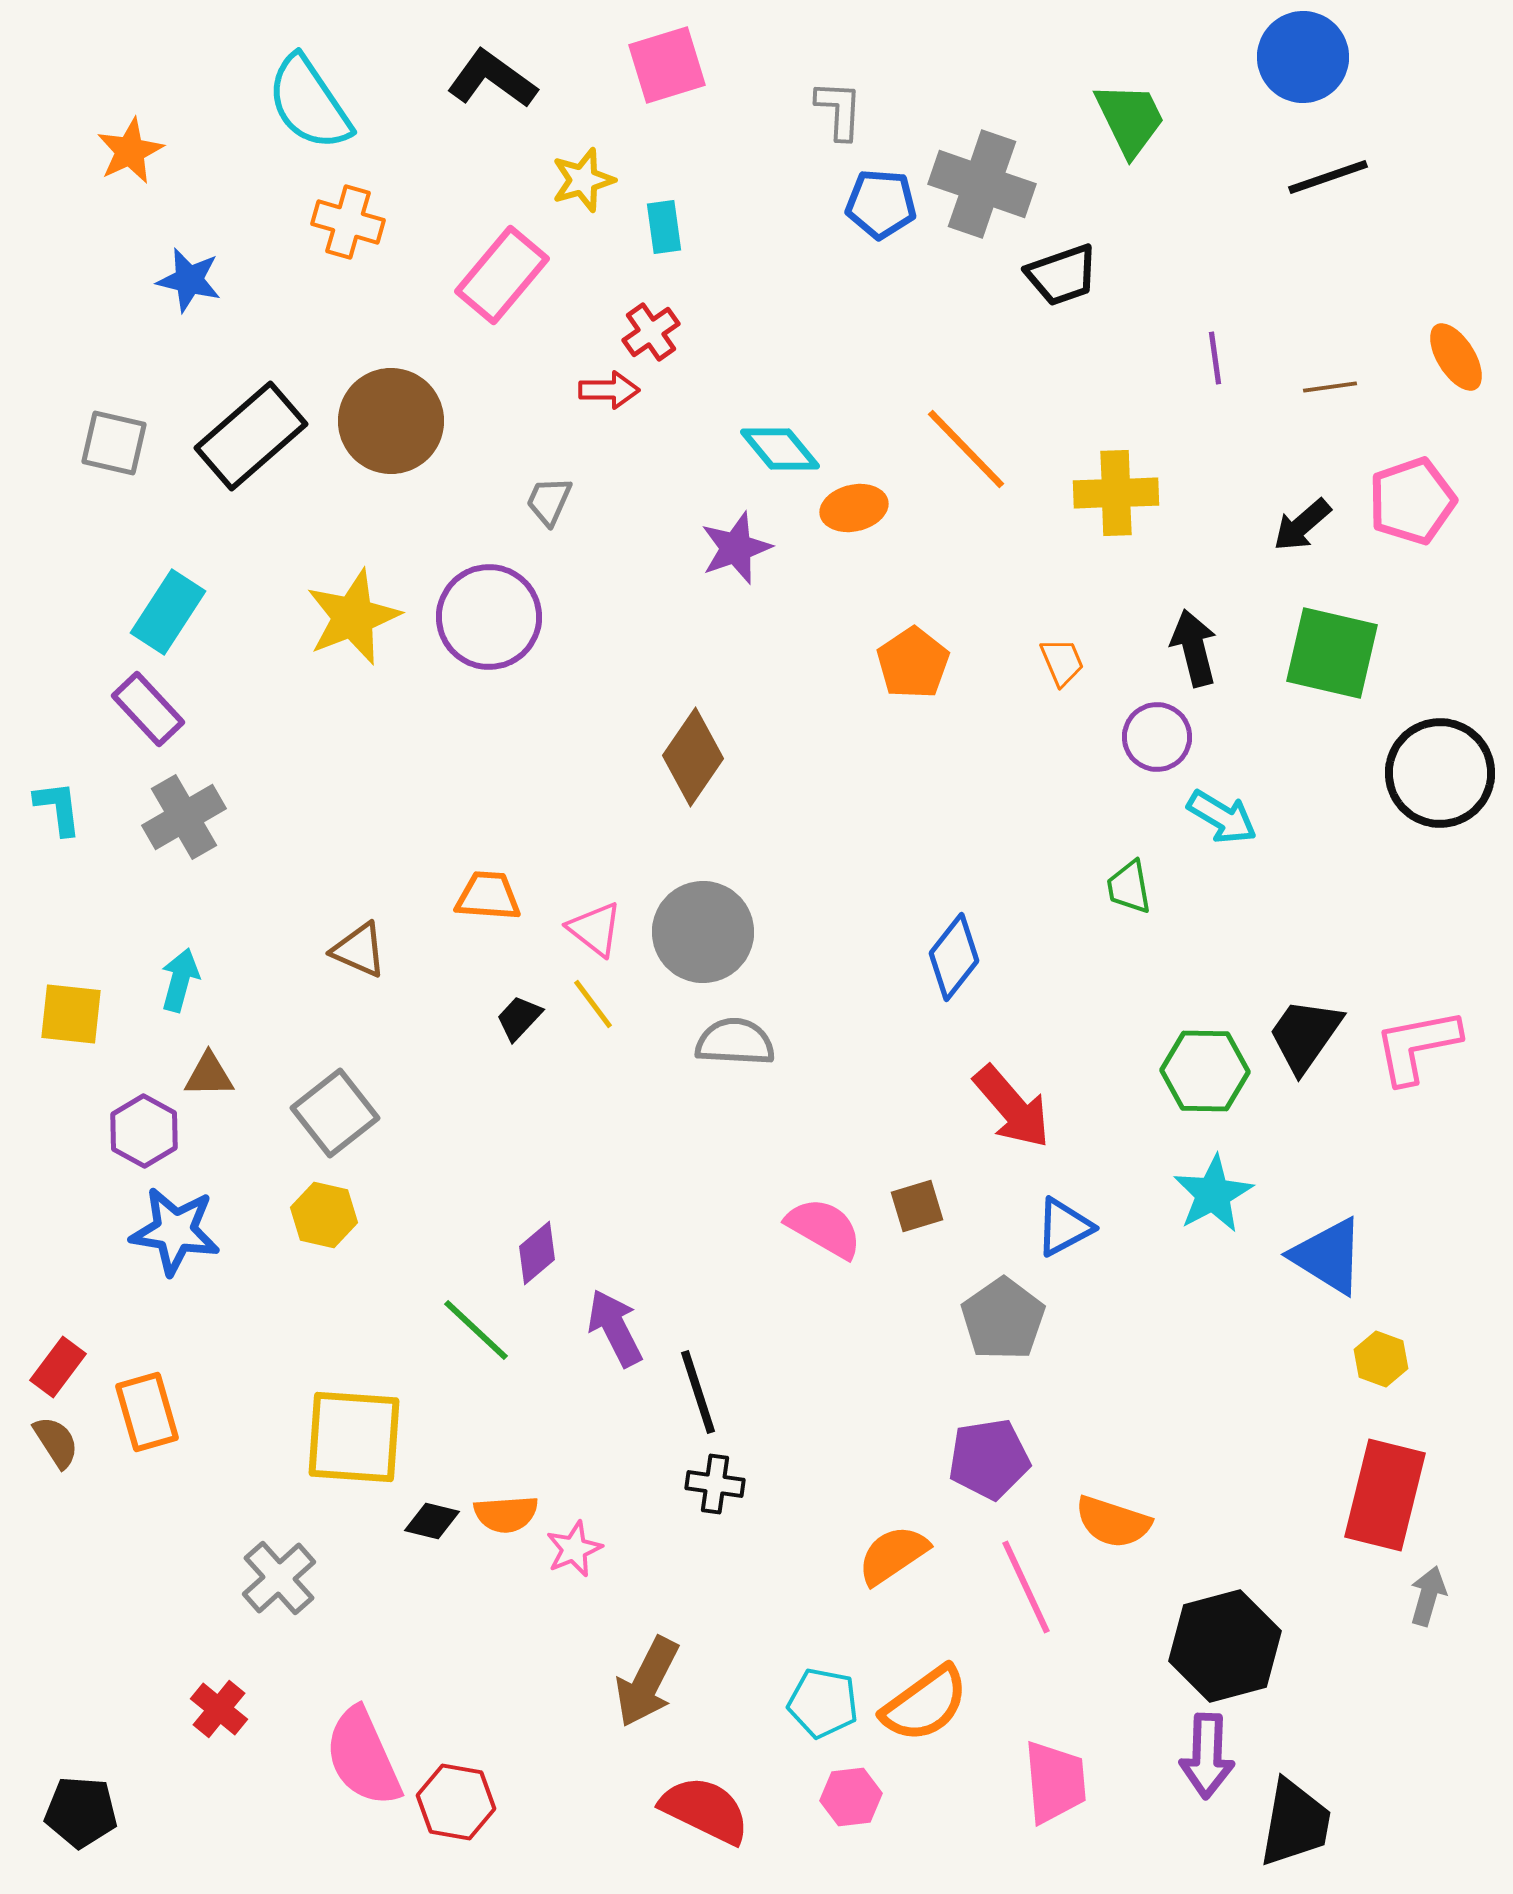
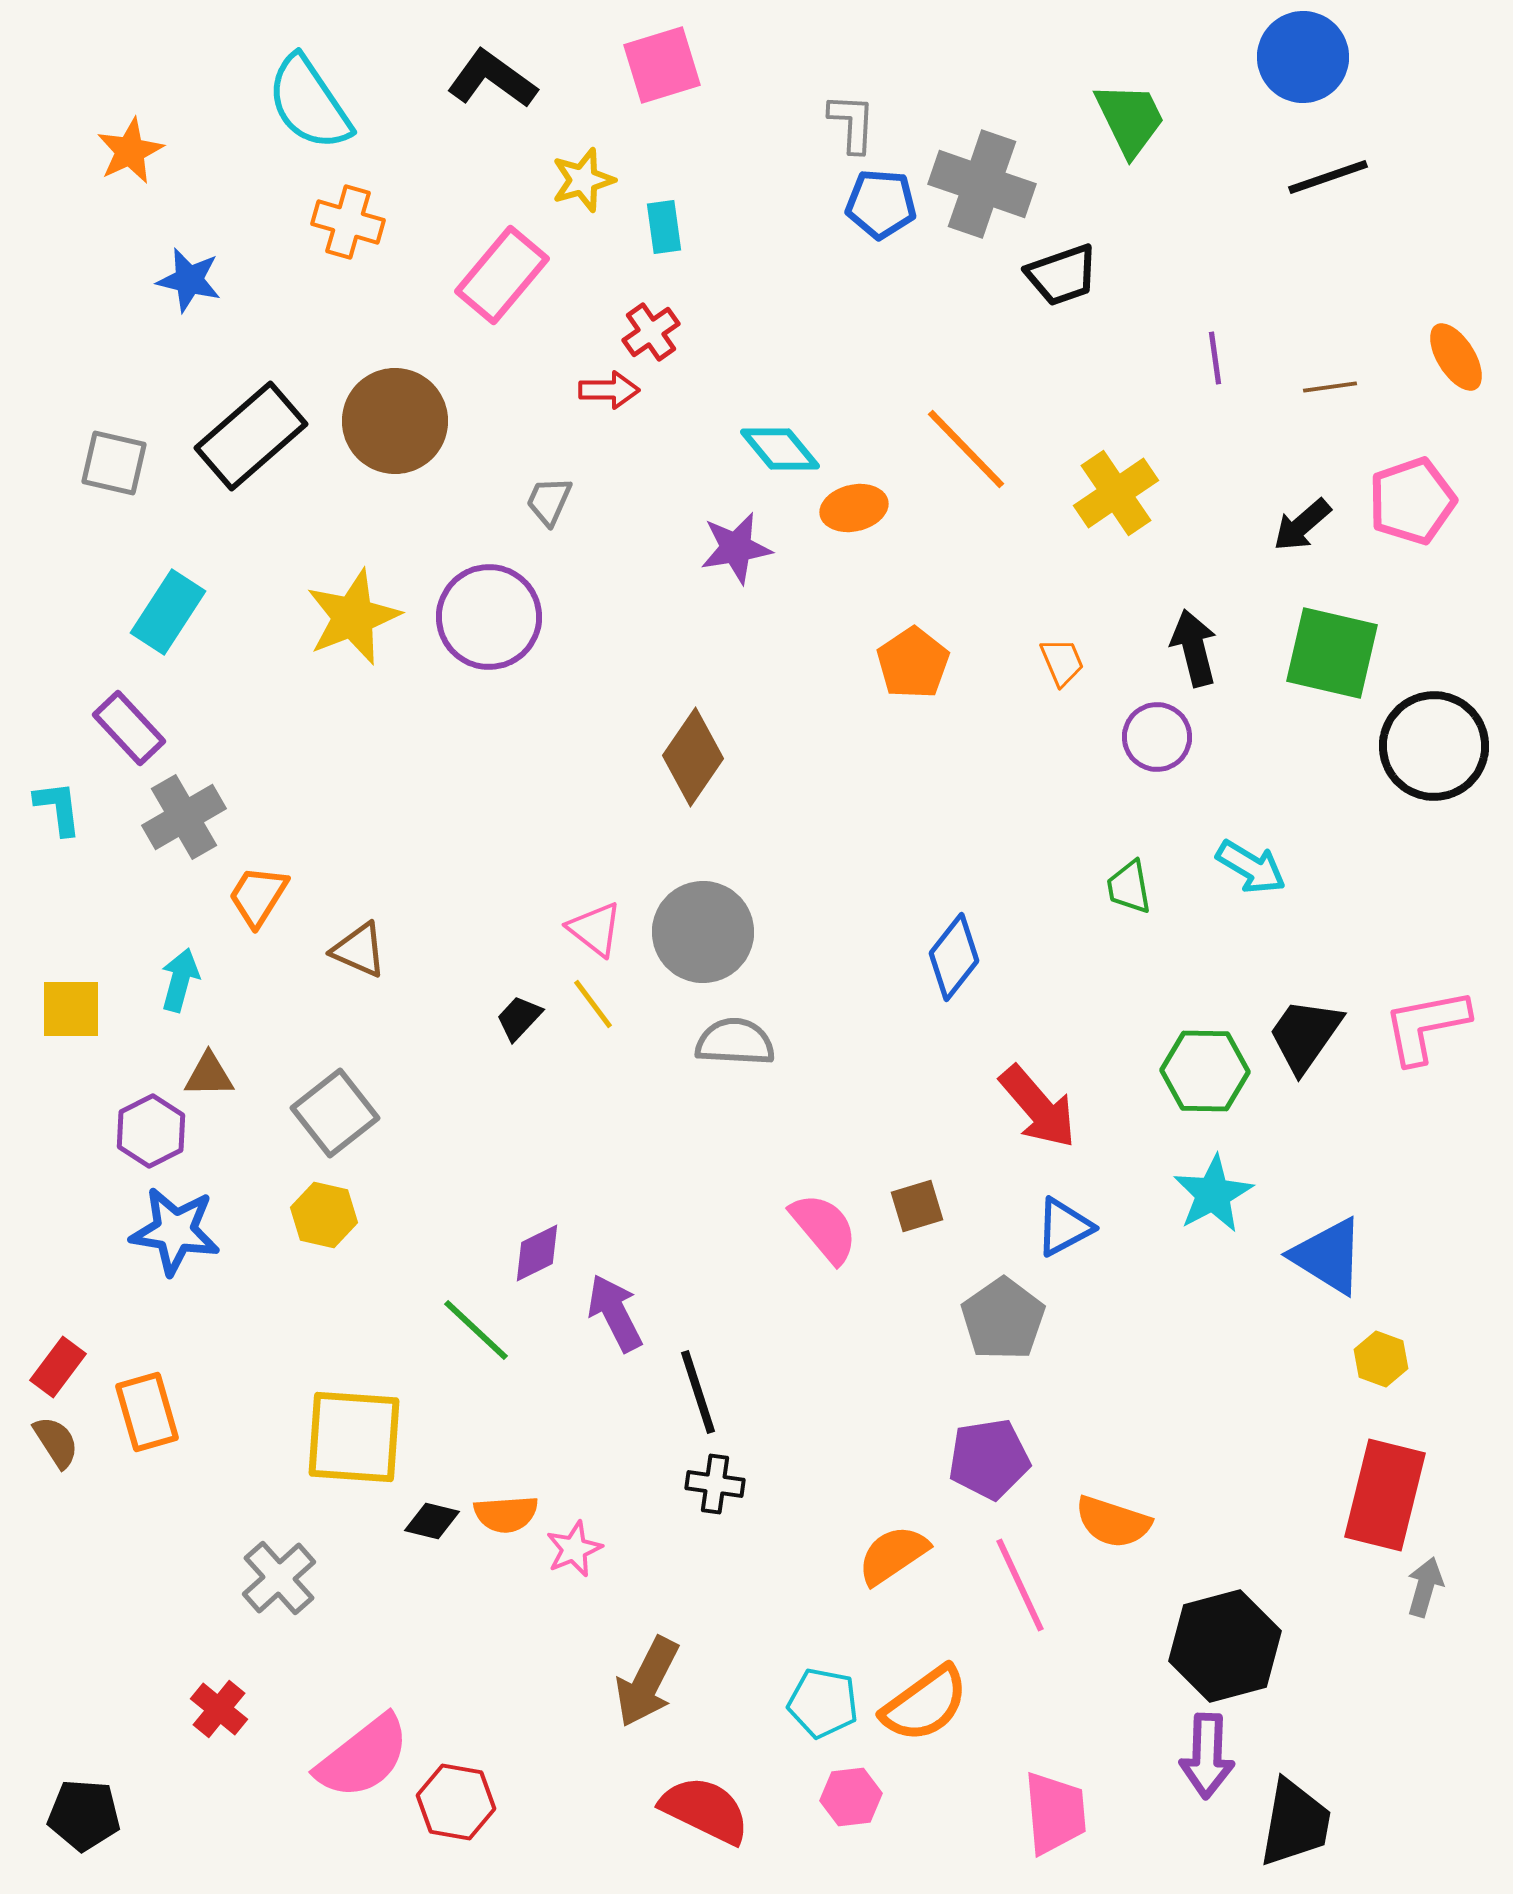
pink square at (667, 65): moved 5 px left
gray L-shape at (839, 110): moved 13 px right, 13 px down
brown circle at (391, 421): moved 4 px right
gray square at (114, 443): moved 20 px down
yellow cross at (1116, 493): rotated 32 degrees counterclockwise
purple star at (736, 548): rotated 10 degrees clockwise
purple rectangle at (148, 709): moved 19 px left, 19 px down
black circle at (1440, 773): moved 6 px left, 27 px up
cyan arrow at (1222, 817): moved 29 px right, 50 px down
orange trapezoid at (488, 896): moved 230 px left; rotated 62 degrees counterclockwise
yellow square at (71, 1014): moved 5 px up; rotated 6 degrees counterclockwise
pink L-shape at (1417, 1046): moved 9 px right, 20 px up
red arrow at (1012, 1107): moved 26 px right
purple hexagon at (144, 1131): moved 7 px right; rotated 4 degrees clockwise
pink semicircle at (824, 1228): rotated 20 degrees clockwise
purple diamond at (537, 1253): rotated 14 degrees clockwise
purple arrow at (615, 1328): moved 15 px up
pink line at (1026, 1587): moved 6 px left, 2 px up
gray arrow at (1428, 1596): moved 3 px left, 9 px up
pink semicircle at (363, 1757): rotated 104 degrees counterclockwise
pink trapezoid at (1055, 1782): moved 31 px down
black pentagon at (81, 1812): moved 3 px right, 3 px down
